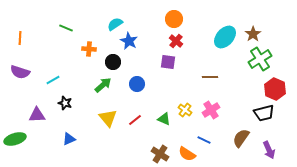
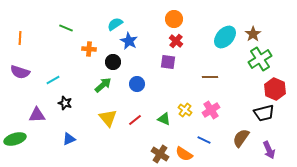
orange semicircle: moved 3 px left
